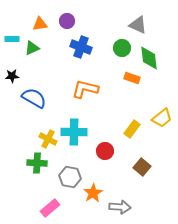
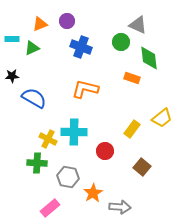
orange triangle: rotated 14 degrees counterclockwise
green circle: moved 1 px left, 6 px up
gray hexagon: moved 2 px left
